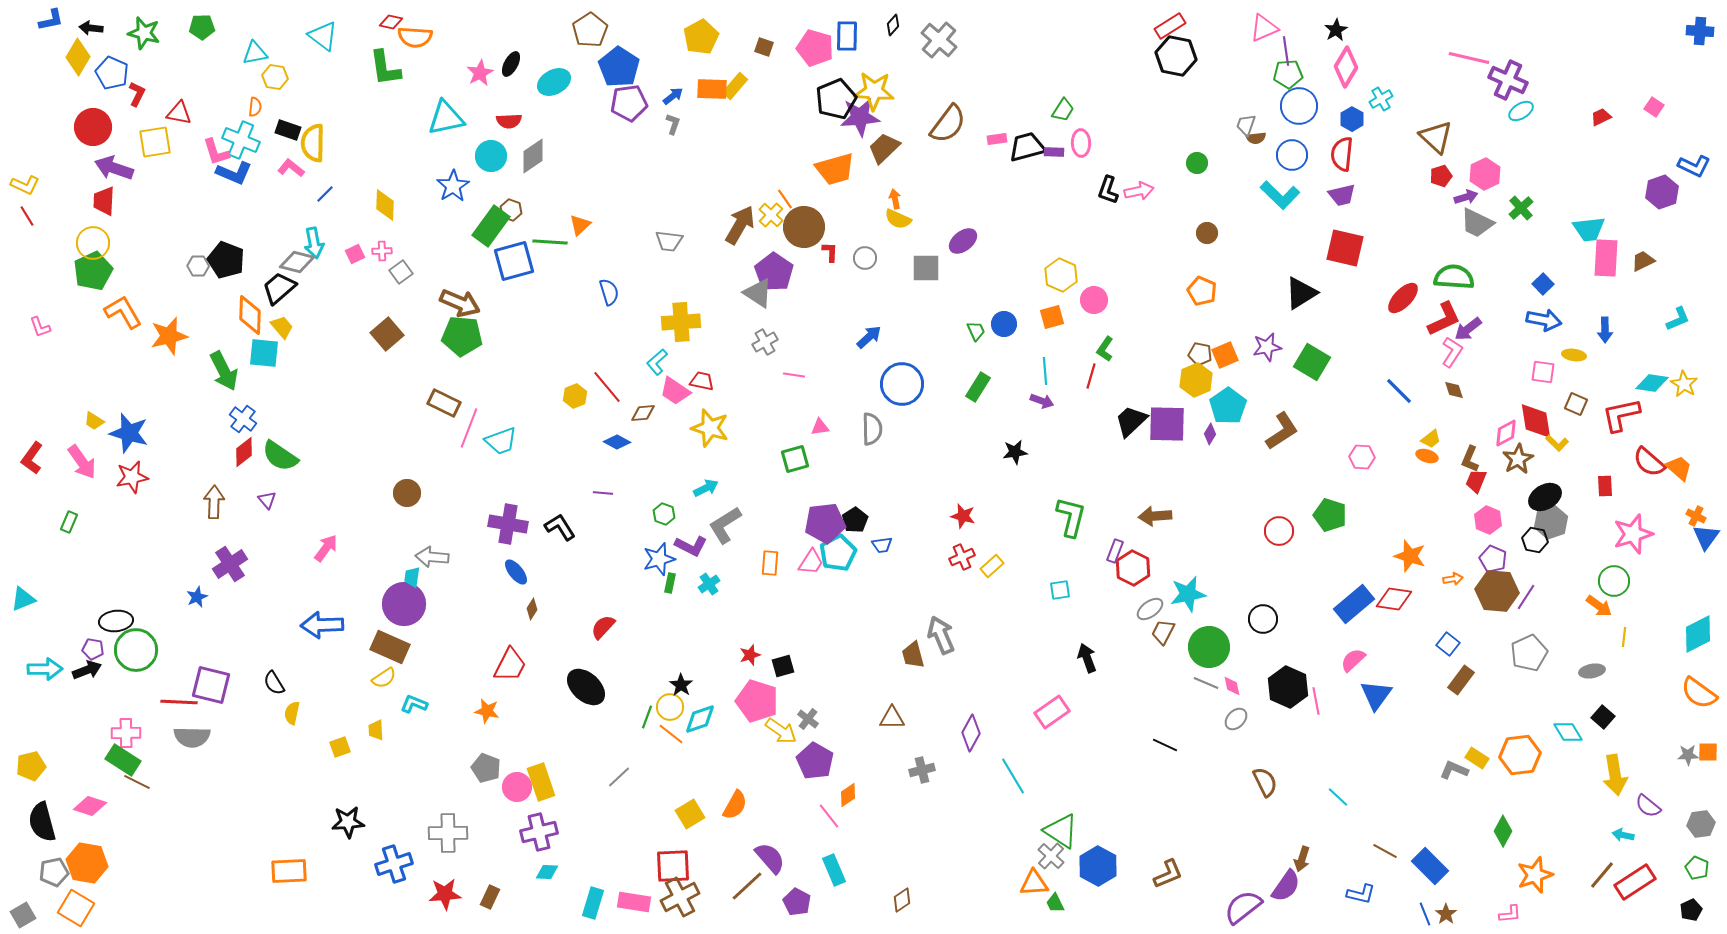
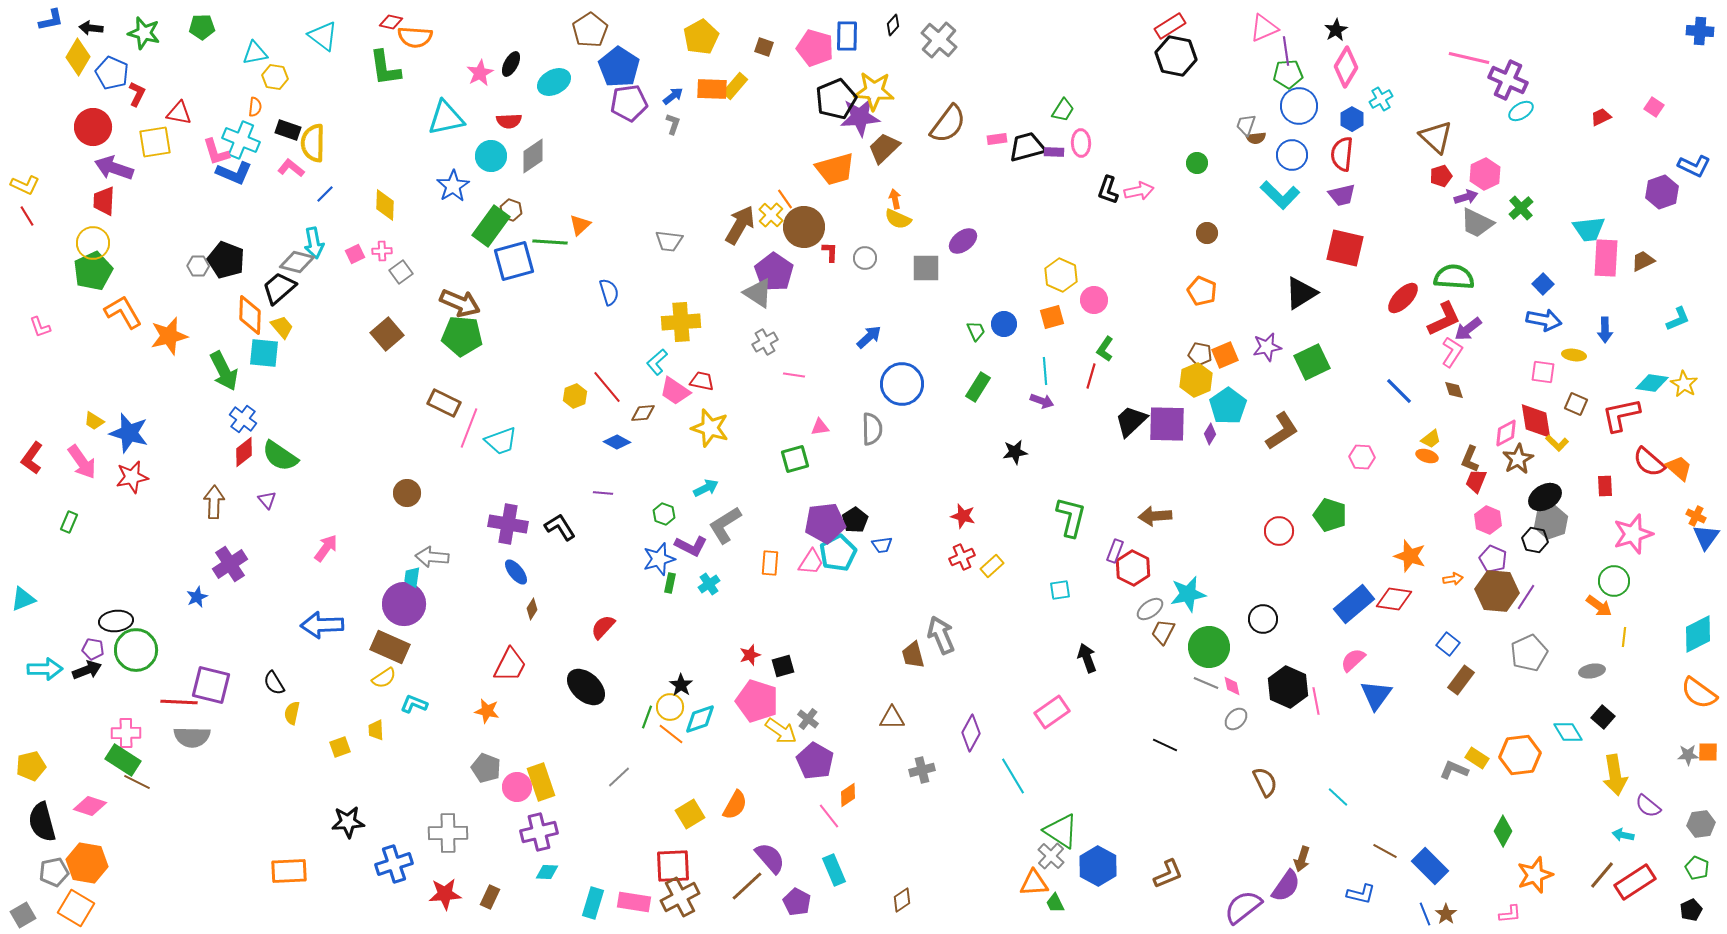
green square at (1312, 362): rotated 33 degrees clockwise
